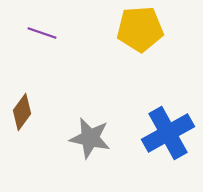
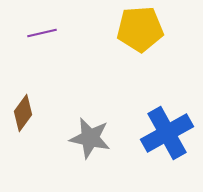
purple line: rotated 32 degrees counterclockwise
brown diamond: moved 1 px right, 1 px down
blue cross: moved 1 px left
